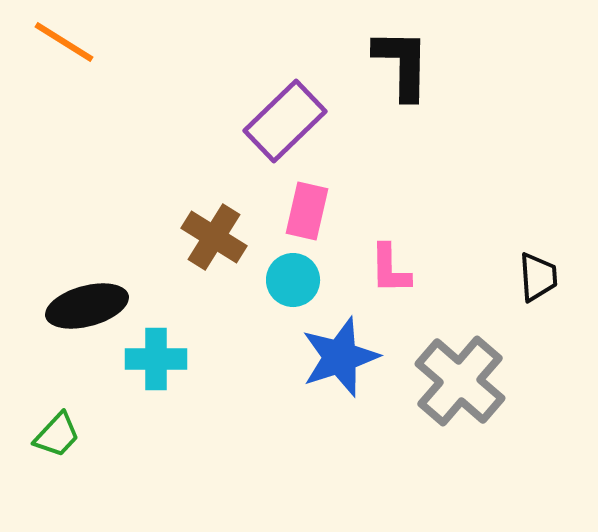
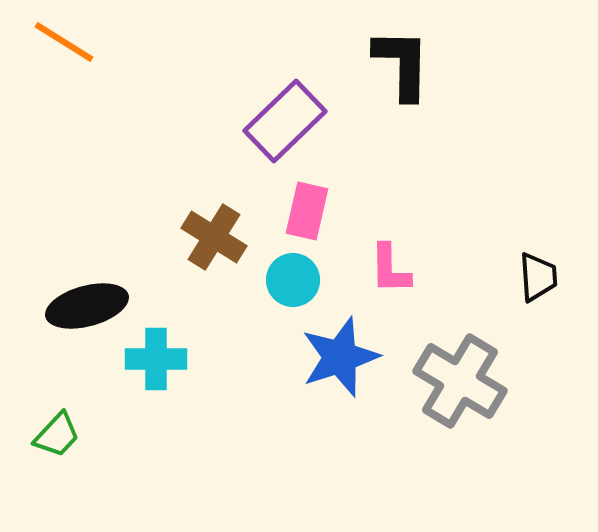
gray cross: rotated 10 degrees counterclockwise
